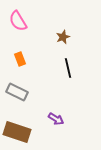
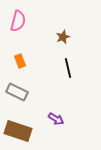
pink semicircle: rotated 135 degrees counterclockwise
orange rectangle: moved 2 px down
brown rectangle: moved 1 px right, 1 px up
